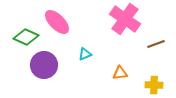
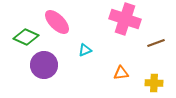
pink cross: rotated 16 degrees counterclockwise
brown line: moved 1 px up
cyan triangle: moved 4 px up
orange triangle: moved 1 px right
yellow cross: moved 2 px up
